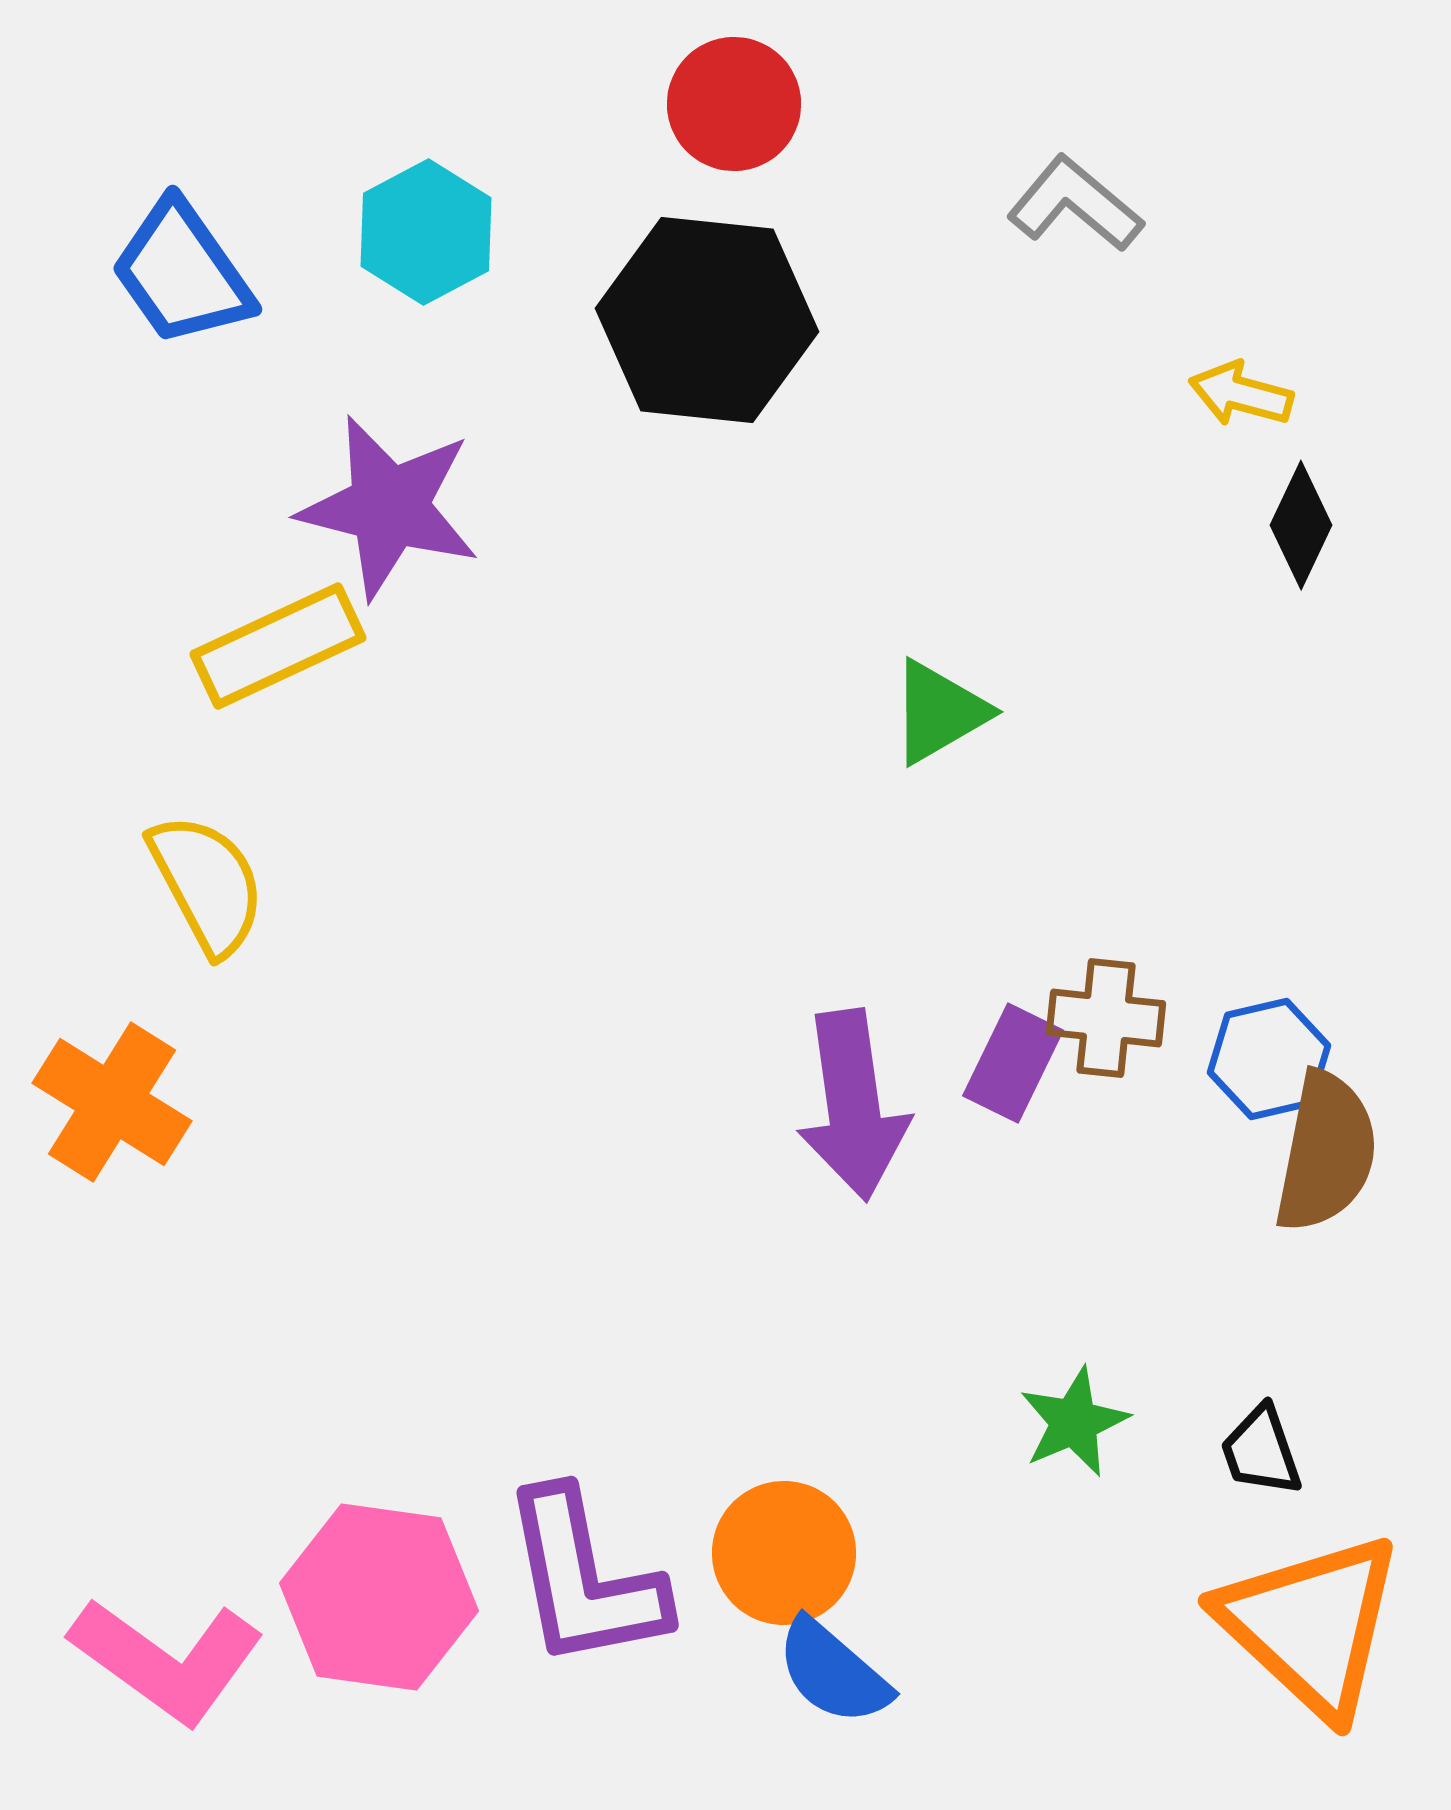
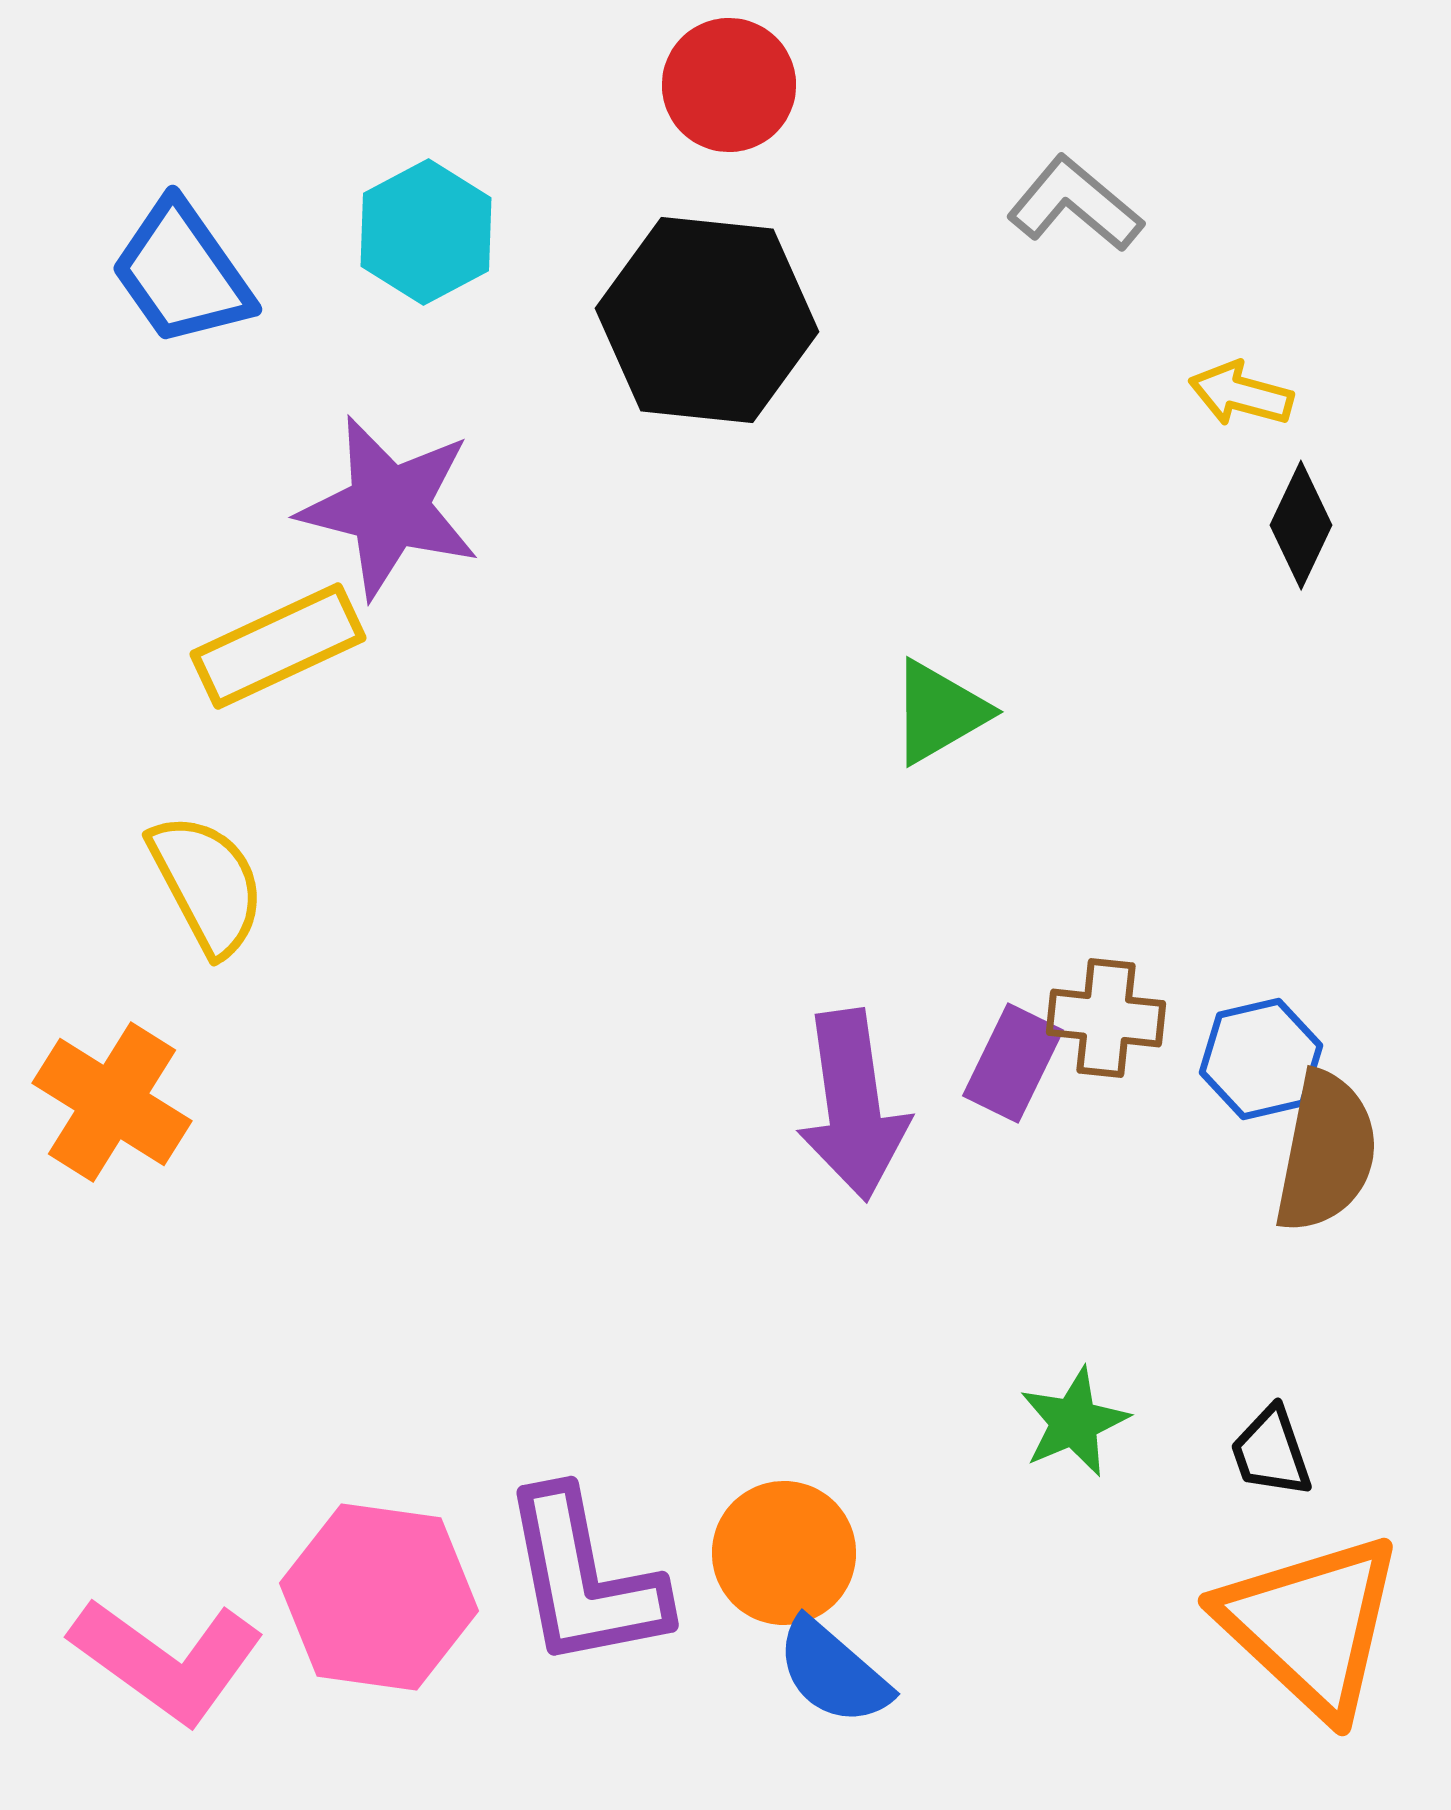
red circle: moved 5 px left, 19 px up
blue hexagon: moved 8 px left
black trapezoid: moved 10 px right, 1 px down
